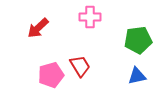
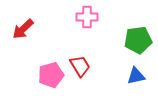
pink cross: moved 3 px left
red arrow: moved 15 px left, 1 px down
blue triangle: moved 1 px left
